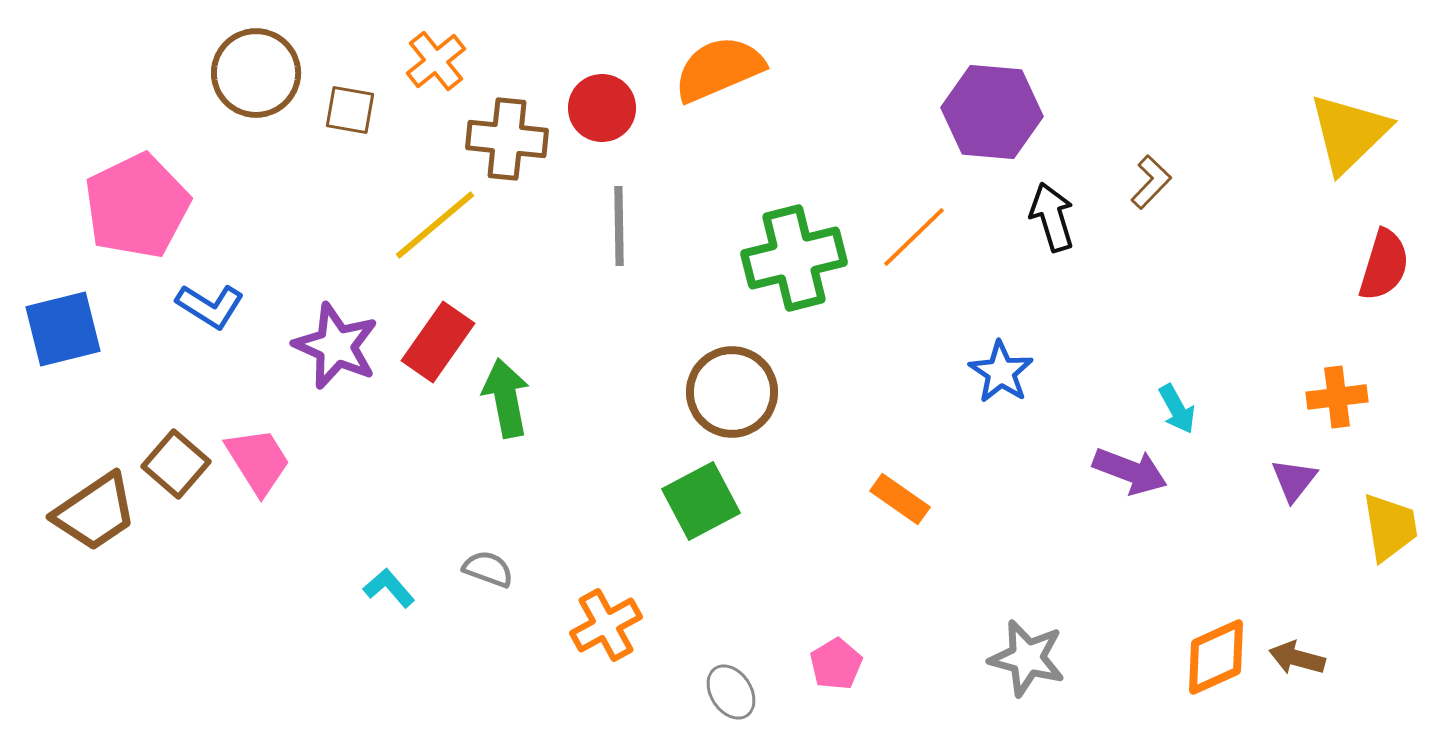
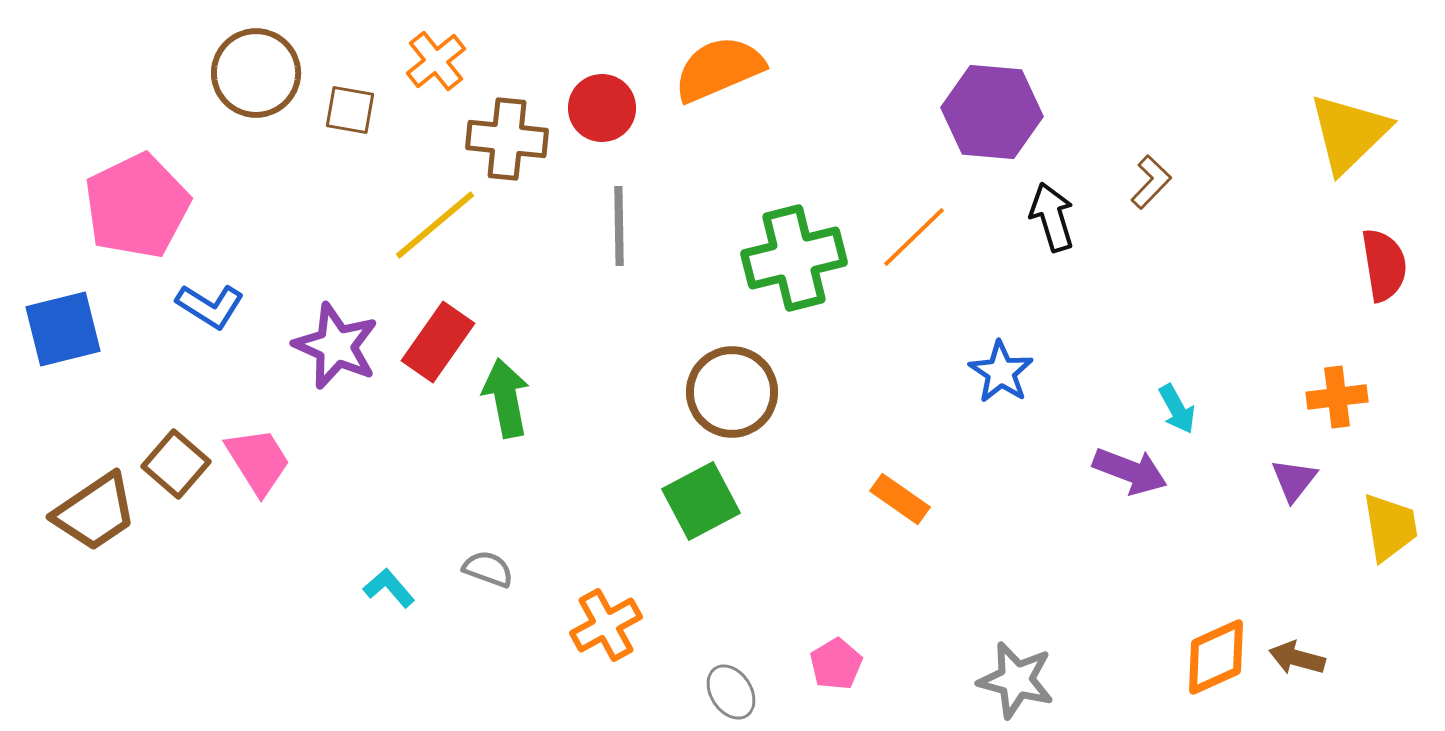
red semicircle at (1384, 265): rotated 26 degrees counterclockwise
gray star at (1027, 658): moved 11 px left, 22 px down
